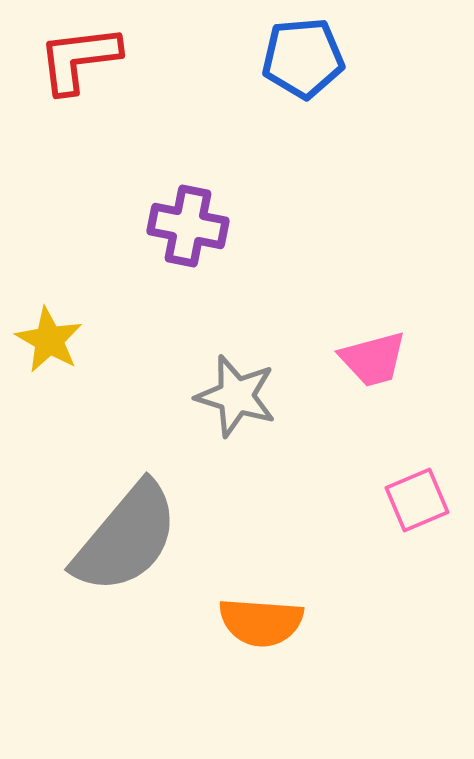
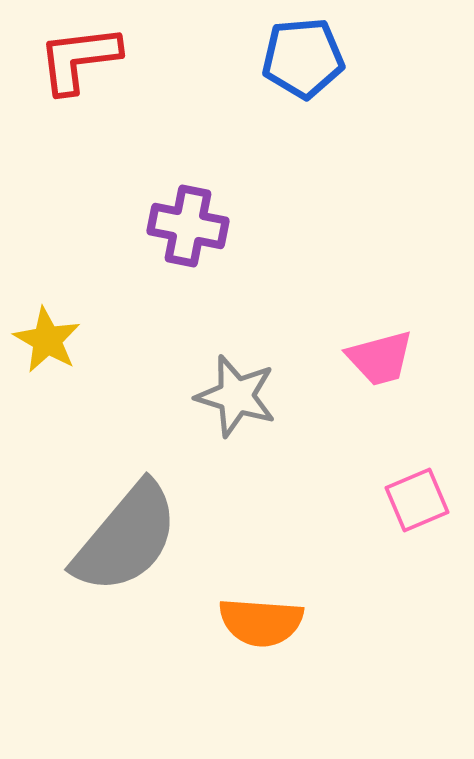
yellow star: moved 2 px left
pink trapezoid: moved 7 px right, 1 px up
